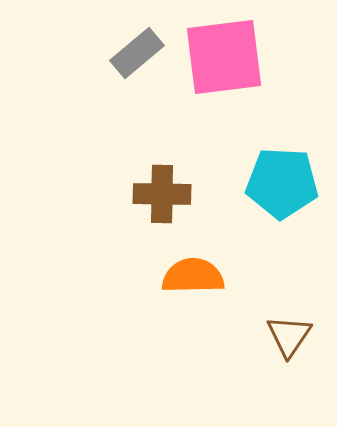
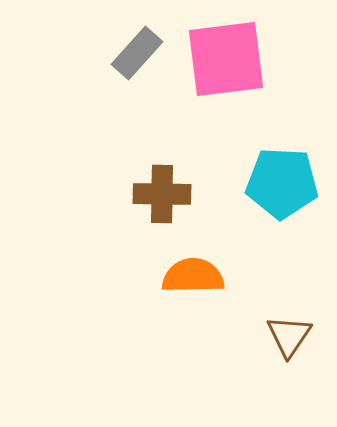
gray rectangle: rotated 8 degrees counterclockwise
pink square: moved 2 px right, 2 px down
